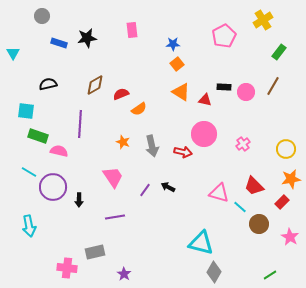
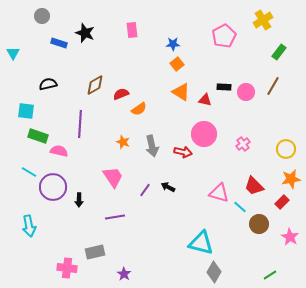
black star at (87, 38): moved 2 px left, 5 px up; rotated 30 degrees clockwise
